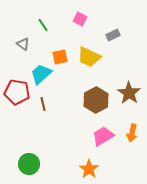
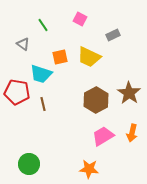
cyan trapezoid: rotated 120 degrees counterclockwise
orange star: rotated 30 degrees counterclockwise
